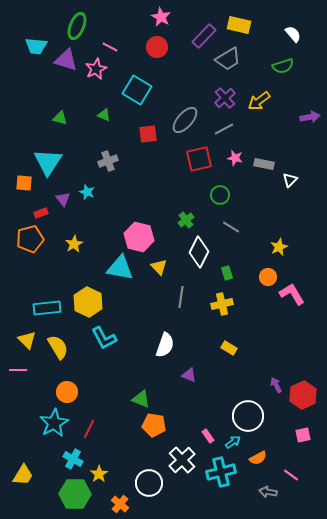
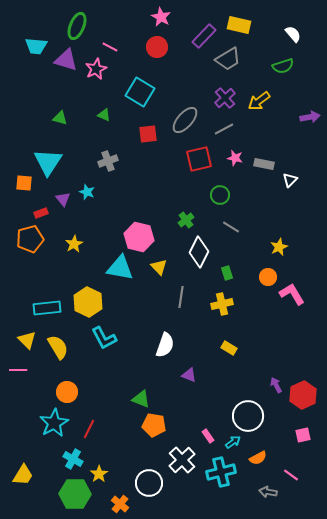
cyan square at (137, 90): moved 3 px right, 2 px down
